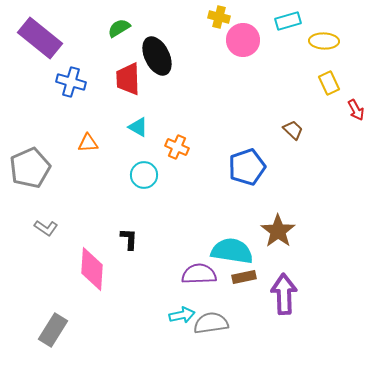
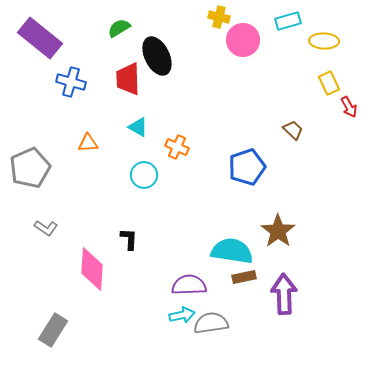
red arrow: moved 7 px left, 3 px up
purple semicircle: moved 10 px left, 11 px down
